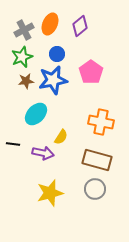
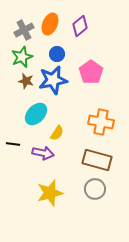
brown star: rotated 21 degrees clockwise
yellow semicircle: moved 4 px left, 4 px up
